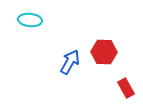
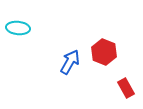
cyan ellipse: moved 12 px left, 8 px down
red hexagon: rotated 20 degrees clockwise
